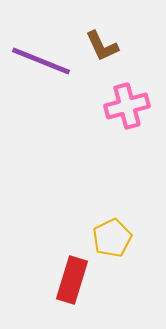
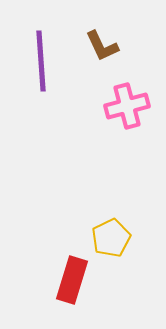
purple line: rotated 64 degrees clockwise
yellow pentagon: moved 1 px left
